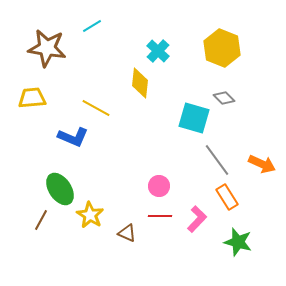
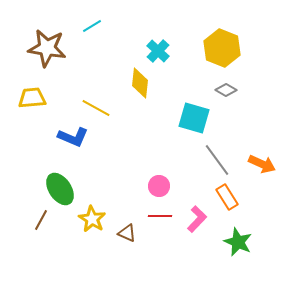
gray diamond: moved 2 px right, 8 px up; rotated 15 degrees counterclockwise
yellow star: moved 2 px right, 4 px down
green star: rotated 8 degrees clockwise
